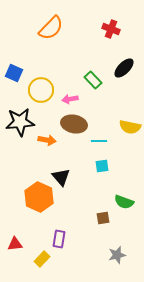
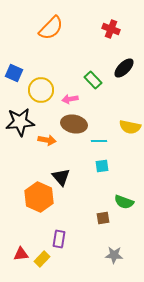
red triangle: moved 6 px right, 10 px down
gray star: moved 3 px left; rotated 18 degrees clockwise
